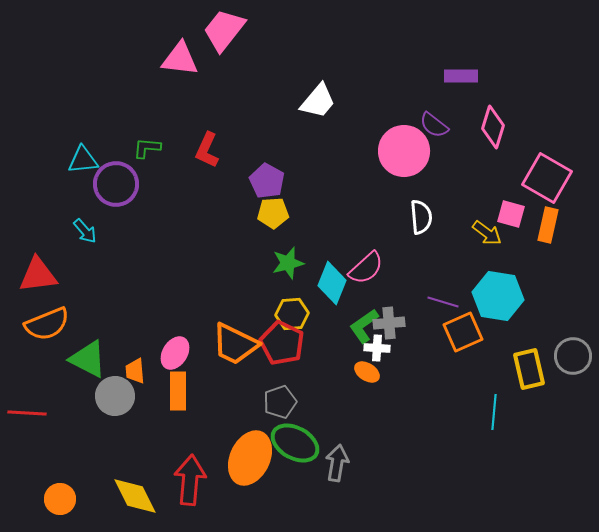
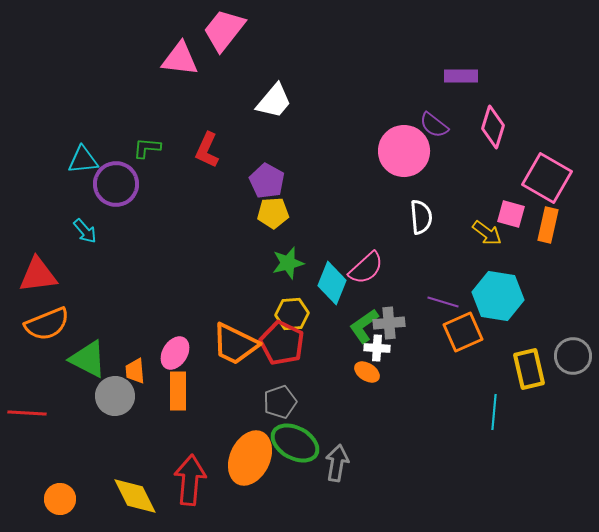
white trapezoid at (318, 101): moved 44 px left
